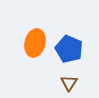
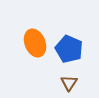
orange ellipse: rotated 36 degrees counterclockwise
